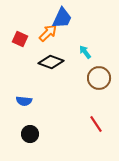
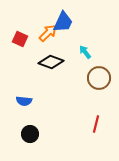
blue trapezoid: moved 1 px right, 4 px down
red line: rotated 48 degrees clockwise
